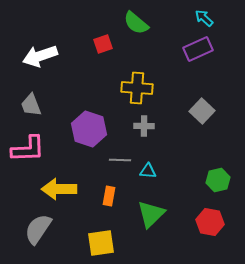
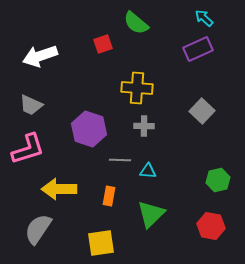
gray trapezoid: rotated 45 degrees counterclockwise
pink L-shape: rotated 15 degrees counterclockwise
red hexagon: moved 1 px right, 4 px down
